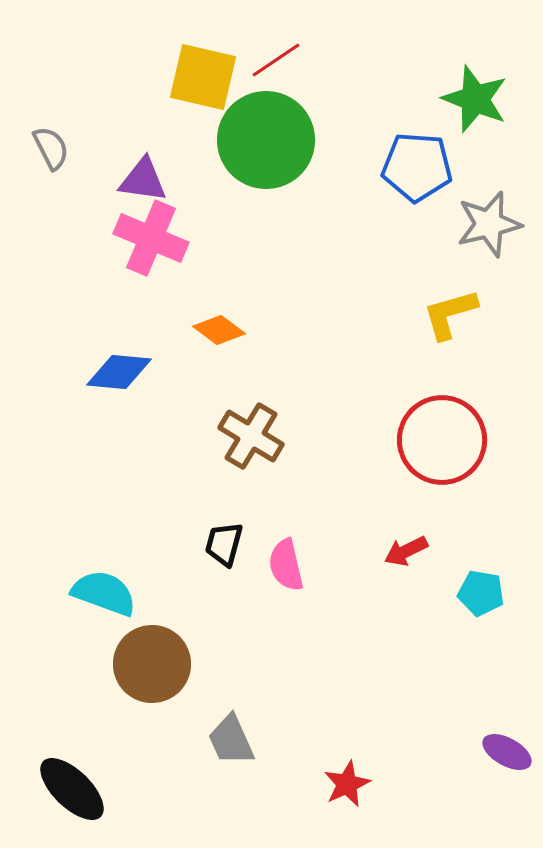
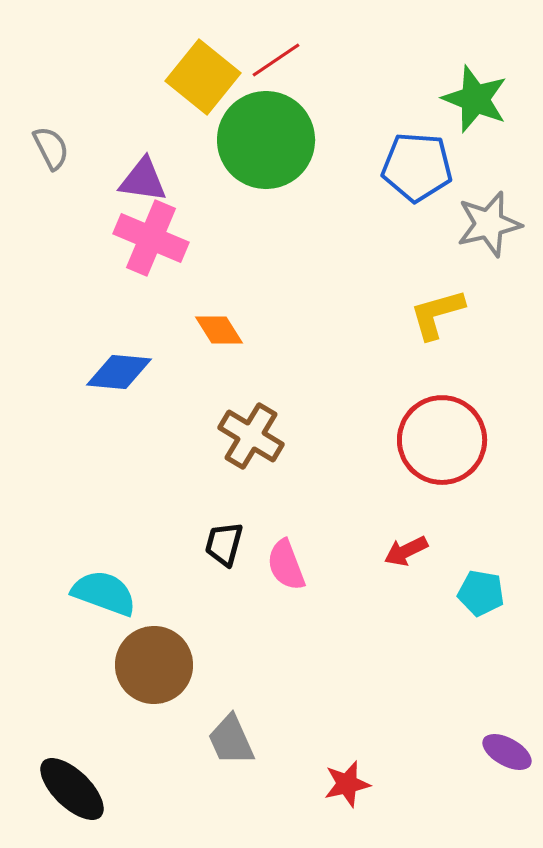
yellow square: rotated 26 degrees clockwise
yellow L-shape: moved 13 px left
orange diamond: rotated 21 degrees clockwise
pink semicircle: rotated 8 degrees counterclockwise
brown circle: moved 2 px right, 1 px down
red star: rotated 12 degrees clockwise
